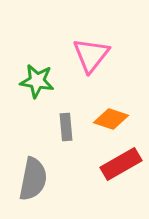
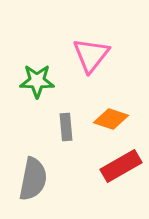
green star: rotated 8 degrees counterclockwise
red rectangle: moved 2 px down
